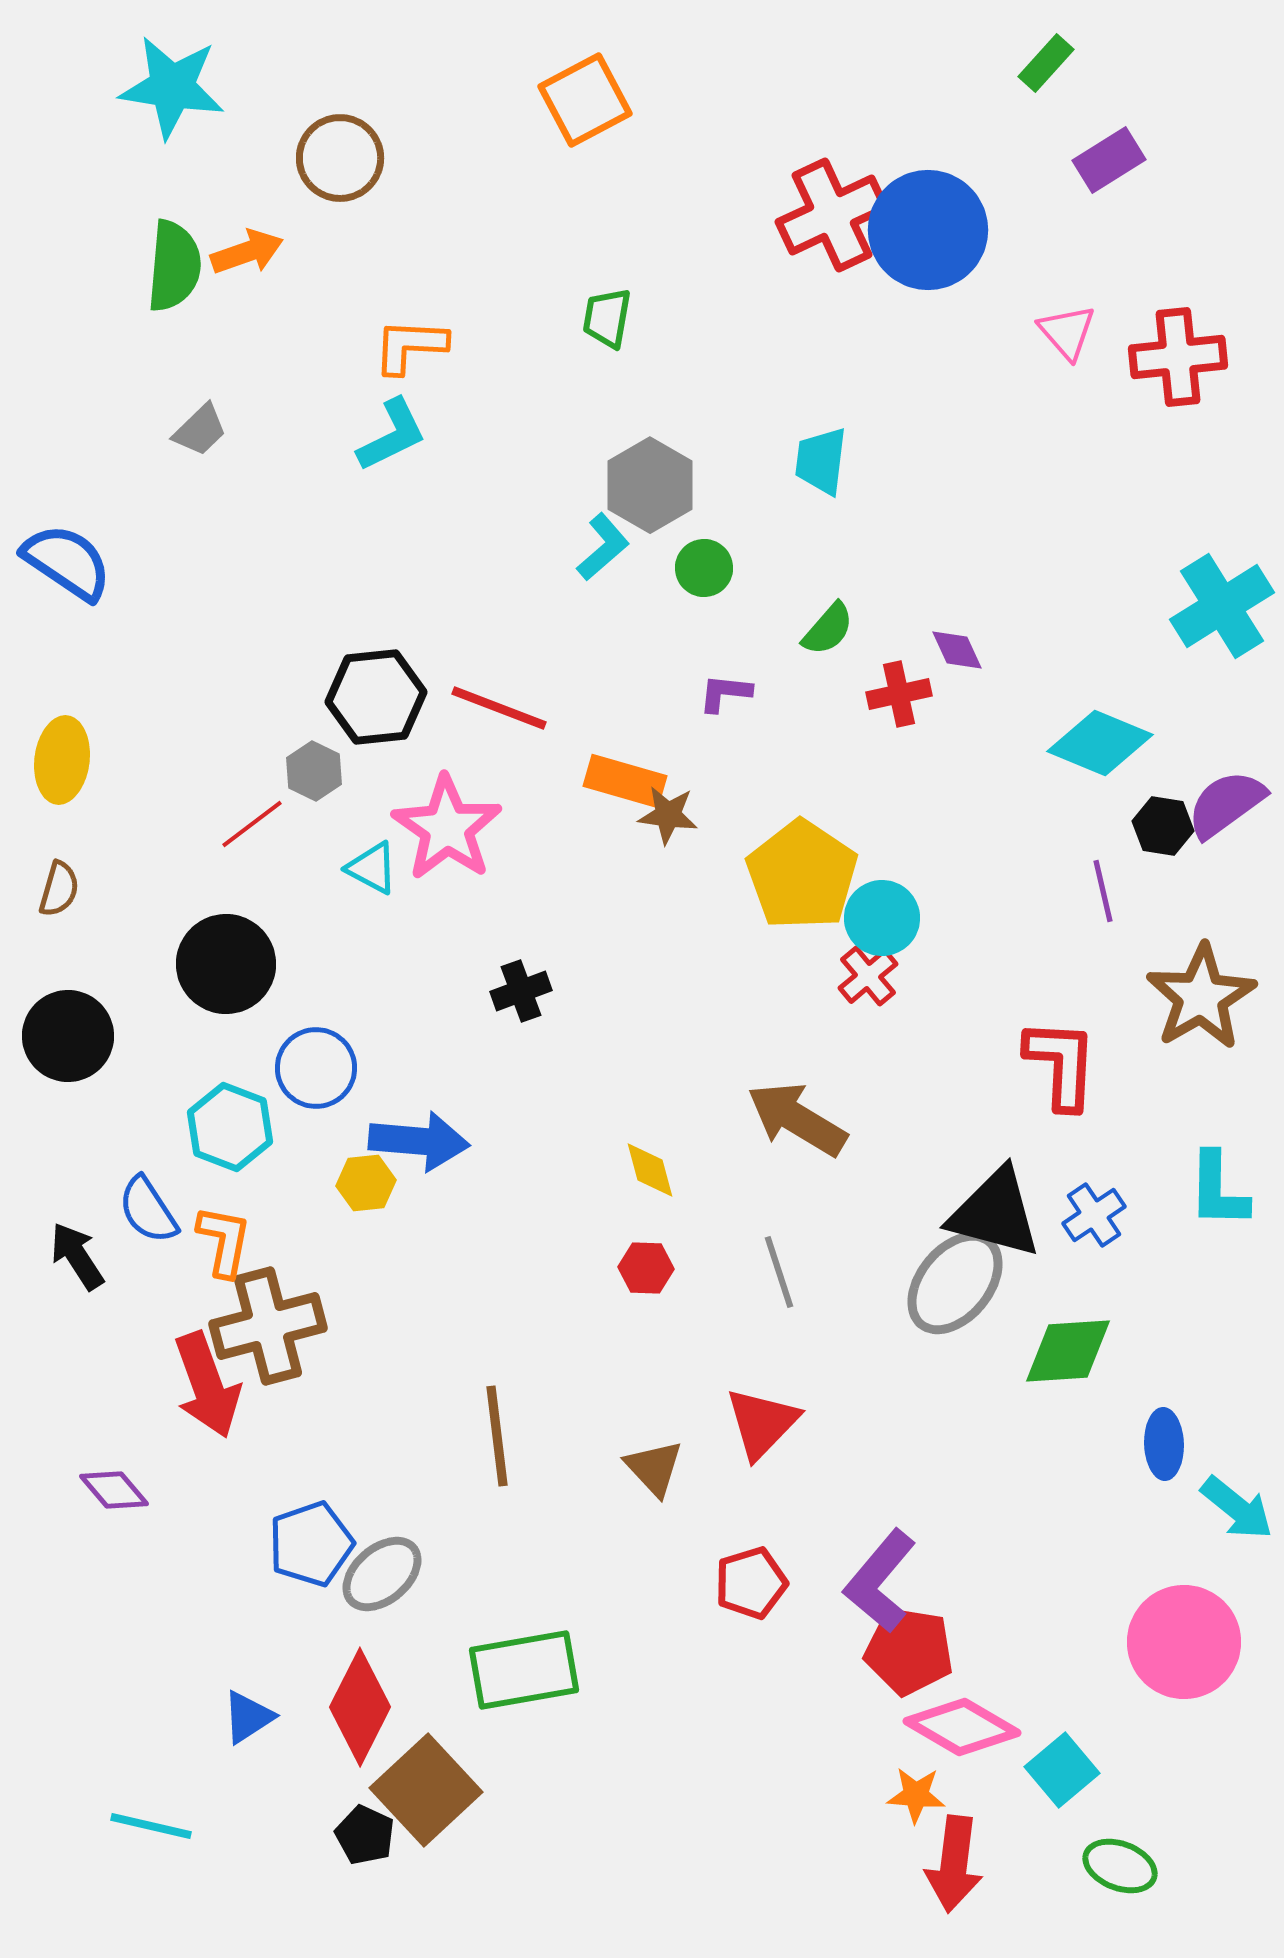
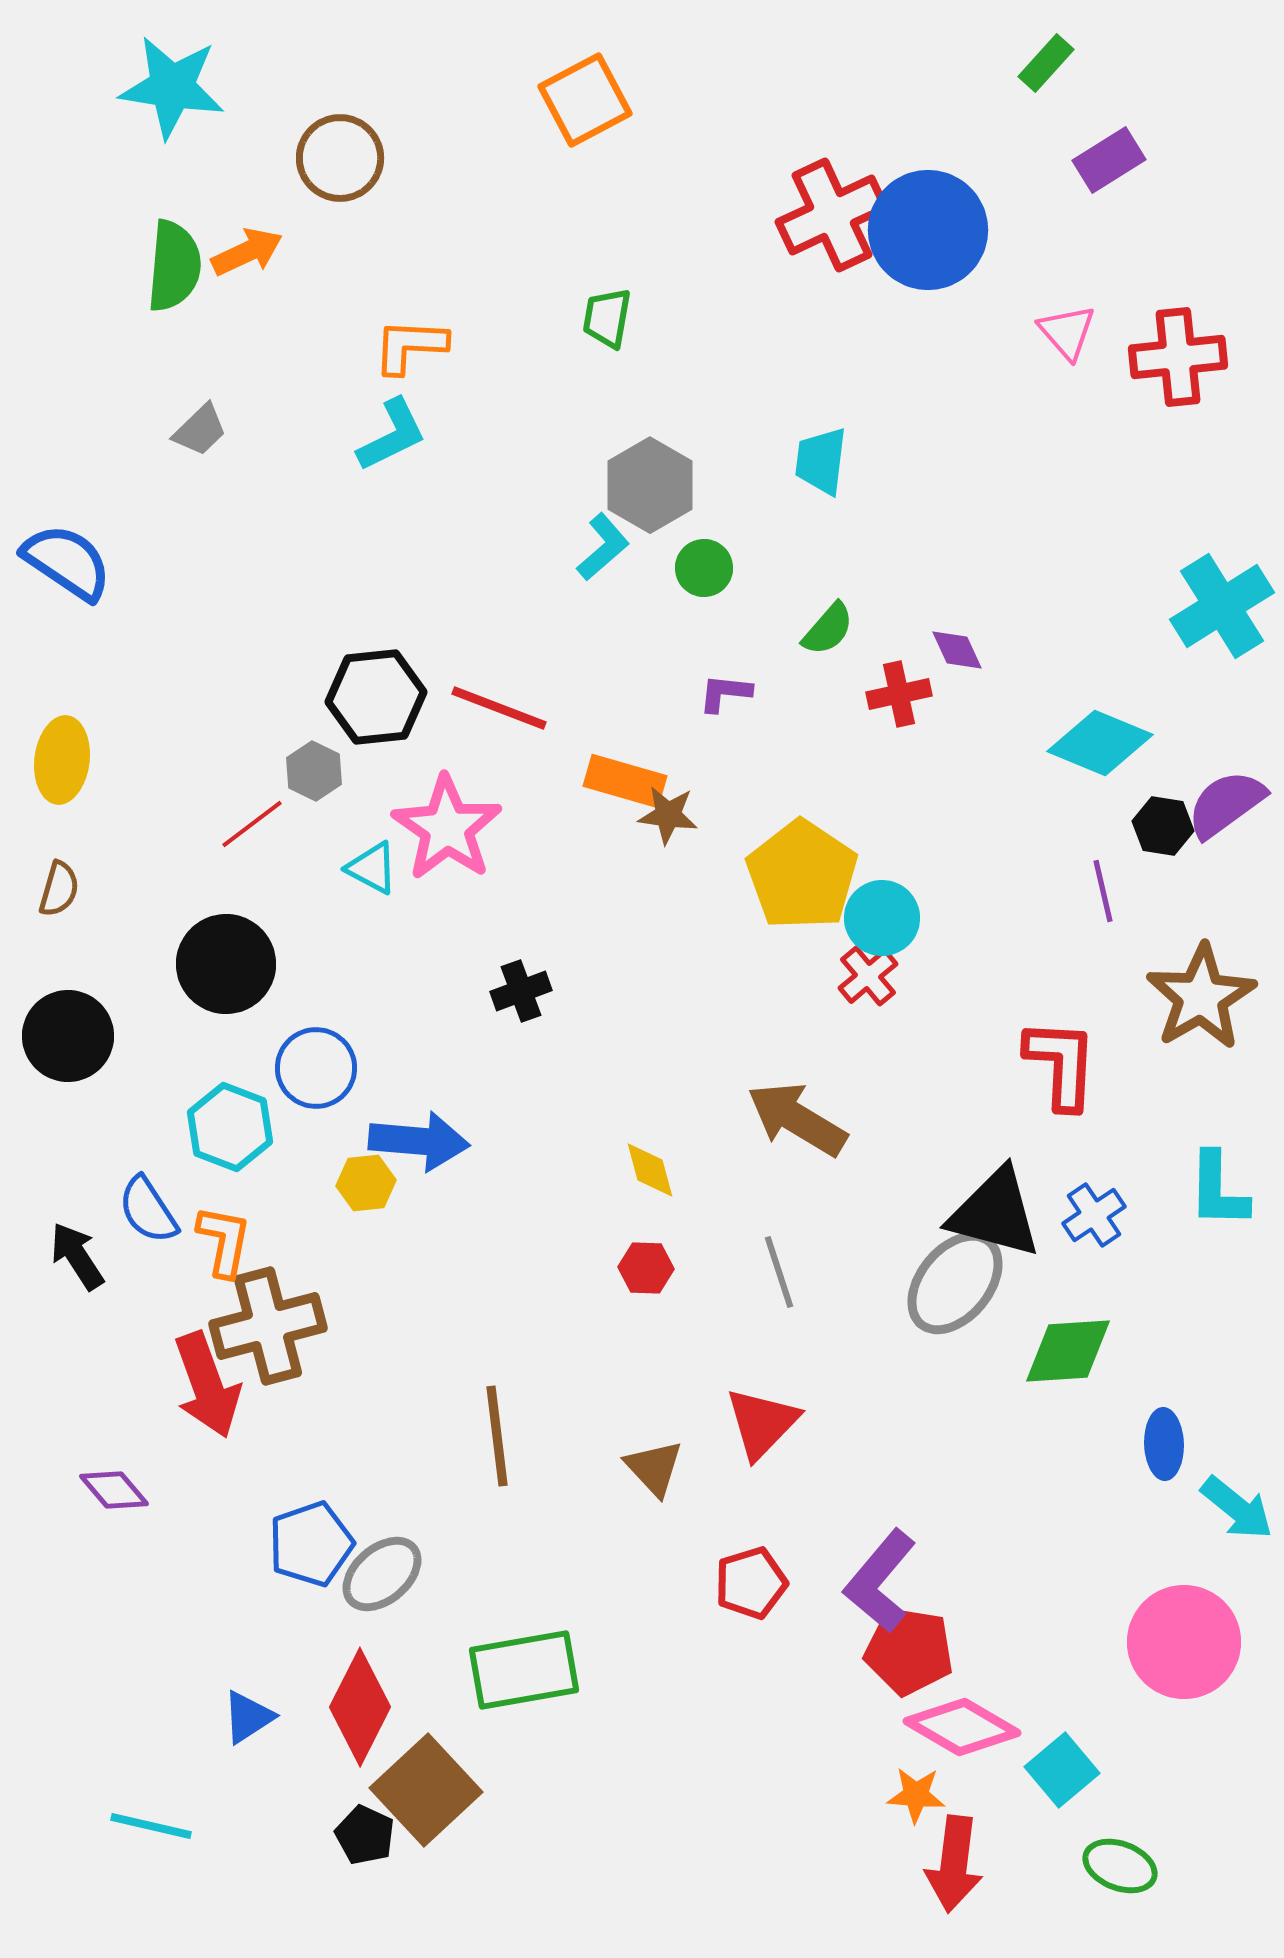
orange arrow at (247, 252): rotated 6 degrees counterclockwise
